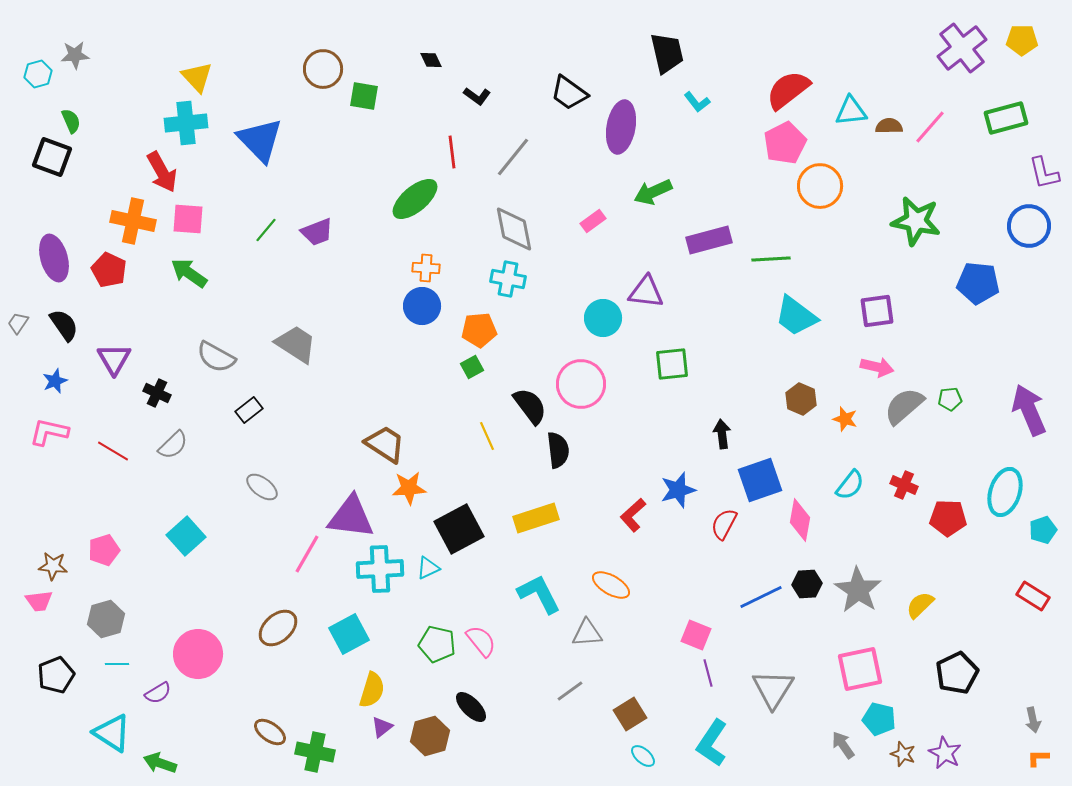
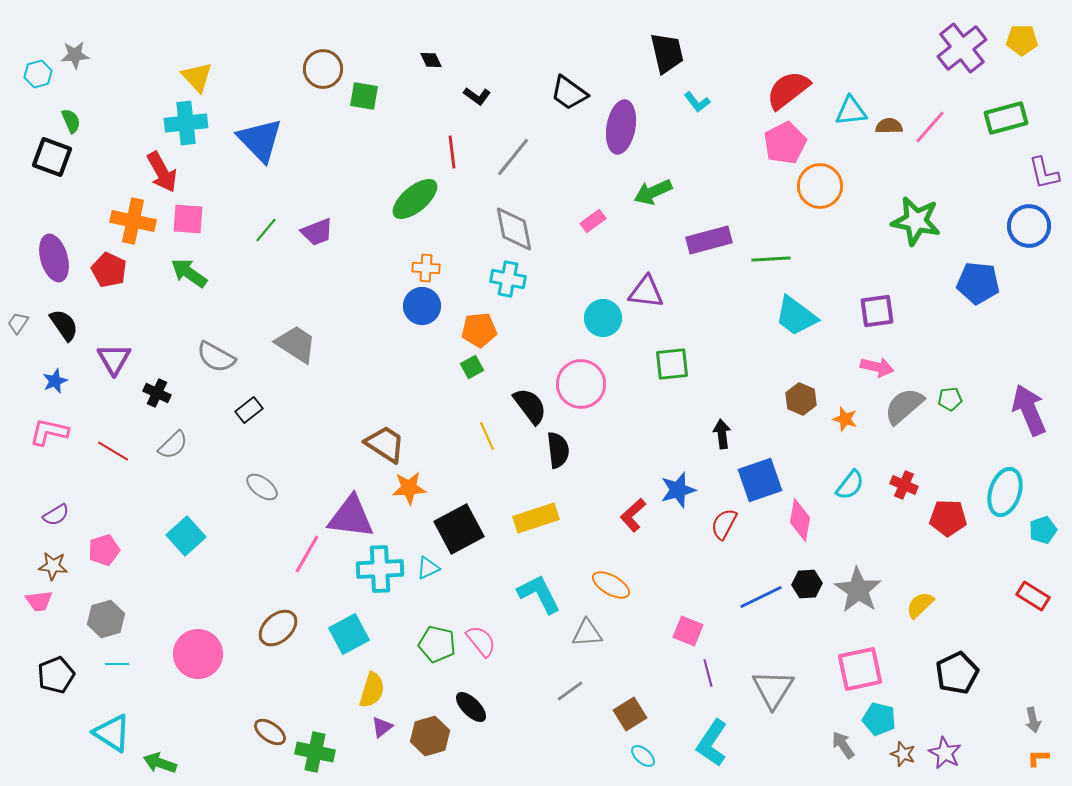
pink square at (696, 635): moved 8 px left, 4 px up
purple semicircle at (158, 693): moved 102 px left, 178 px up
